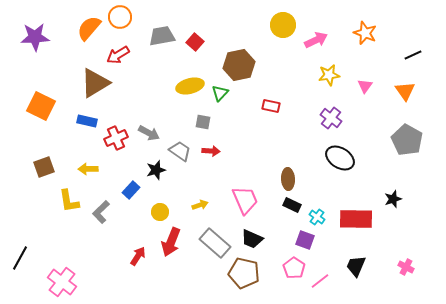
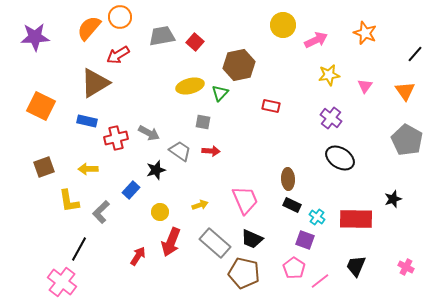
black line at (413, 55): moved 2 px right, 1 px up; rotated 24 degrees counterclockwise
red cross at (116, 138): rotated 10 degrees clockwise
black line at (20, 258): moved 59 px right, 9 px up
